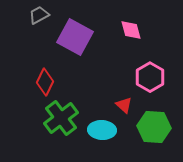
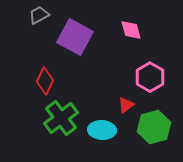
red diamond: moved 1 px up
red triangle: moved 2 px right; rotated 42 degrees clockwise
green hexagon: rotated 20 degrees counterclockwise
